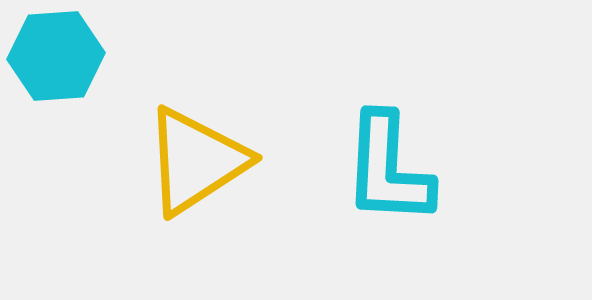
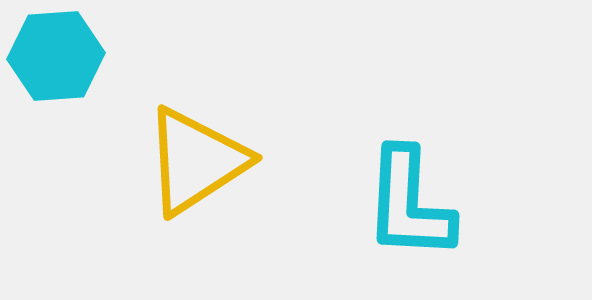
cyan L-shape: moved 21 px right, 35 px down
